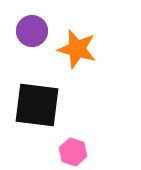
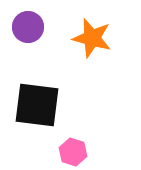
purple circle: moved 4 px left, 4 px up
orange star: moved 15 px right, 11 px up
